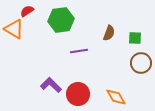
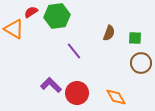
red semicircle: moved 4 px right, 1 px down
green hexagon: moved 4 px left, 4 px up
purple line: moved 5 px left; rotated 60 degrees clockwise
red circle: moved 1 px left, 1 px up
